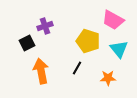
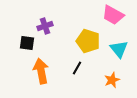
pink trapezoid: moved 5 px up
black square: rotated 35 degrees clockwise
orange star: moved 4 px right, 2 px down; rotated 21 degrees counterclockwise
